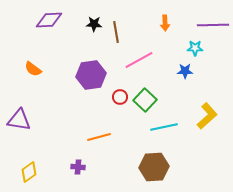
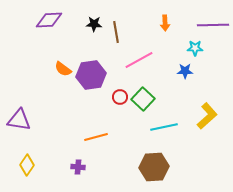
orange semicircle: moved 30 px right
green square: moved 2 px left, 1 px up
orange line: moved 3 px left
yellow diamond: moved 2 px left, 7 px up; rotated 20 degrees counterclockwise
